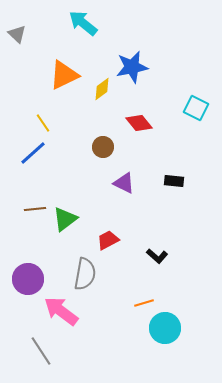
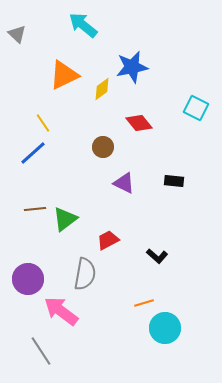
cyan arrow: moved 2 px down
